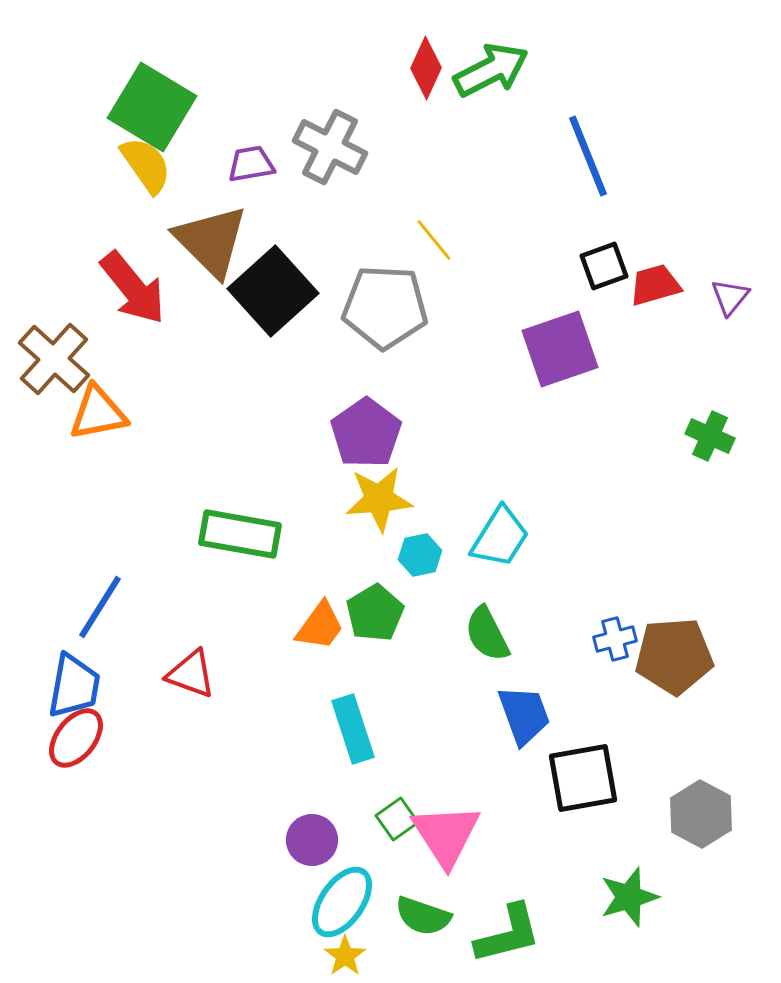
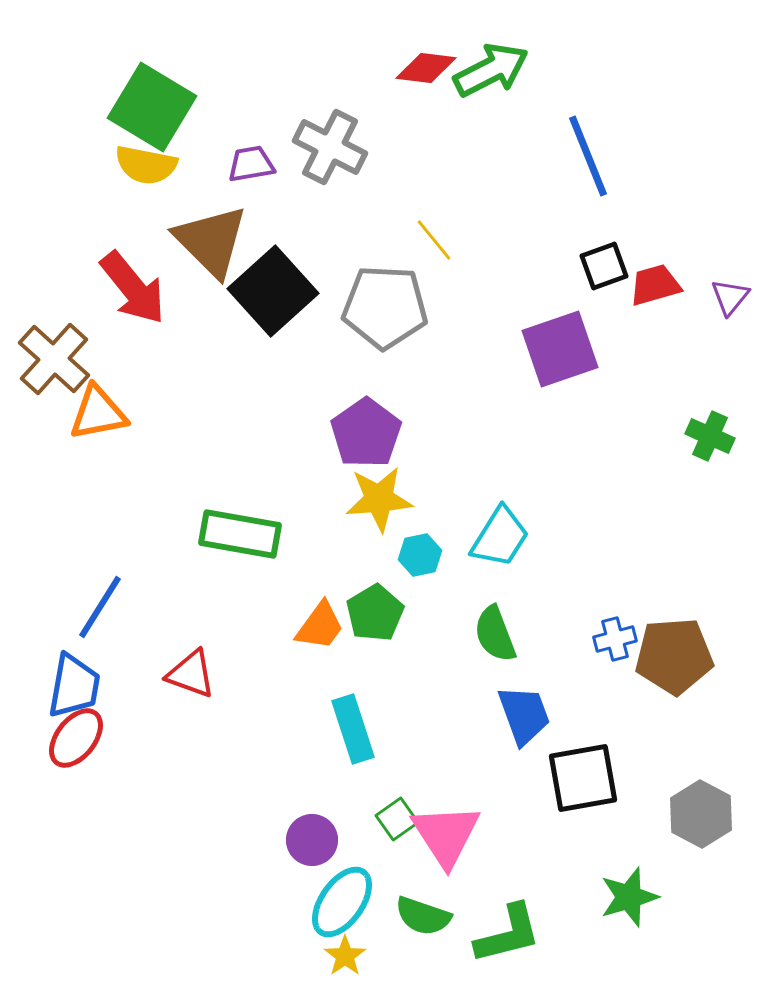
red diamond at (426, 68): rotated 72 degrees clockwise
yellow semicircle at (146, 165): rotated 136 degrees clockwise
green semicircle at (487, 634): moved 8 px right; rotated 6 degrees clockwise
